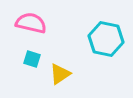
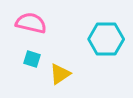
cyan hexagon: rotated 12 degrees counterclockwise
